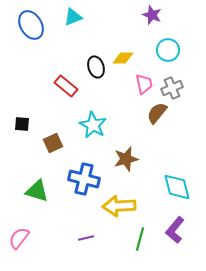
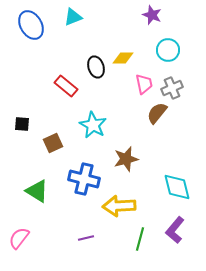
green triangle: rotated 15 degrees clockwise
